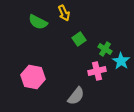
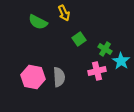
gray semicircle: moved 17 px left, 19 px up; rotated 42 degrees counterclockwise
